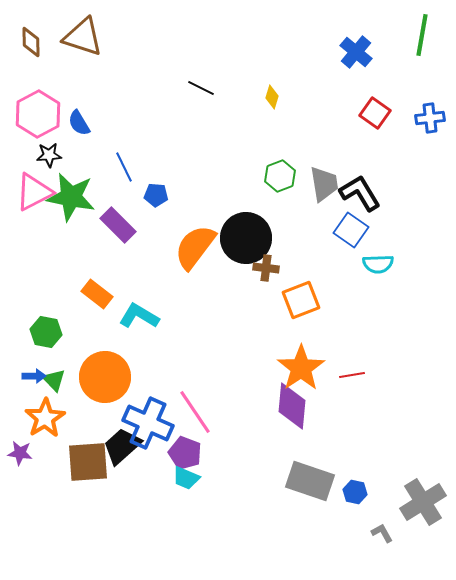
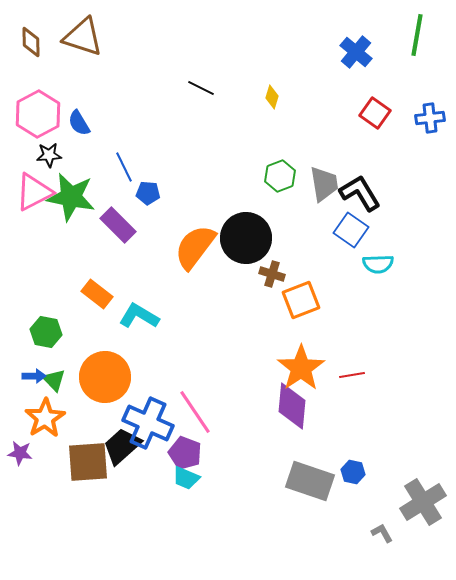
green line at (422, 35): moved 5 px left
blue pentagon at (156, 195): moved 8 px left, 2 px up
brown cross at (266, 268): moved 6 px right, 6 px down; rotated 10 degrees clockwise
blue hexagon at (355, 492): moved 2 px left, 20 px up
